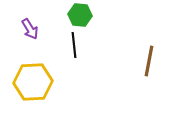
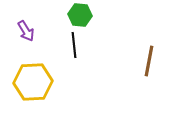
purple arrow: moved 4 px left, 2 px down
